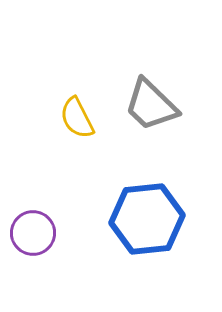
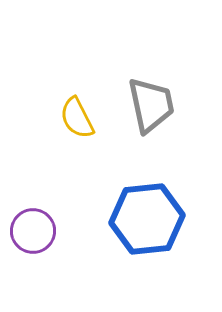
gray trapezoid: rotated 146 degrees counterclockwise
purple circle: moved 2 px up
